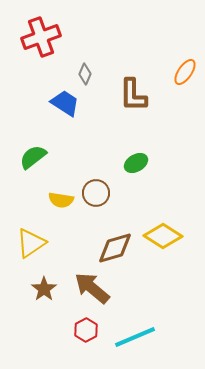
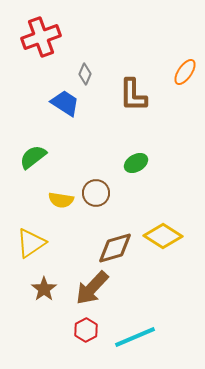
brown arrow: rotated 87 degrees counterclockwise
